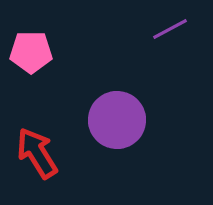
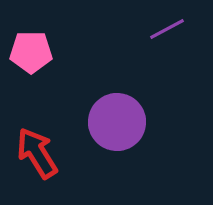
purple line: moved 3 px left
purple circle: moved 2 px down
